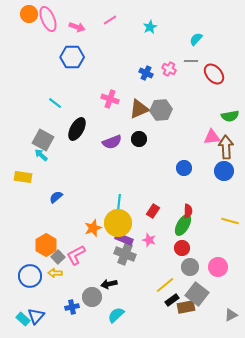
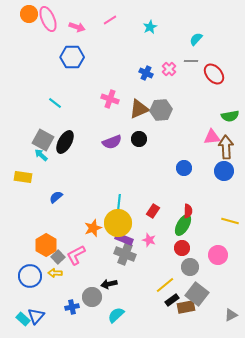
pink cross at (169, 69): rotated 16 degrees clockwise
black ellipse at (77, 129): moved 12 px left, 13 px down
pink circle at (218, 267): moved 12 px up
